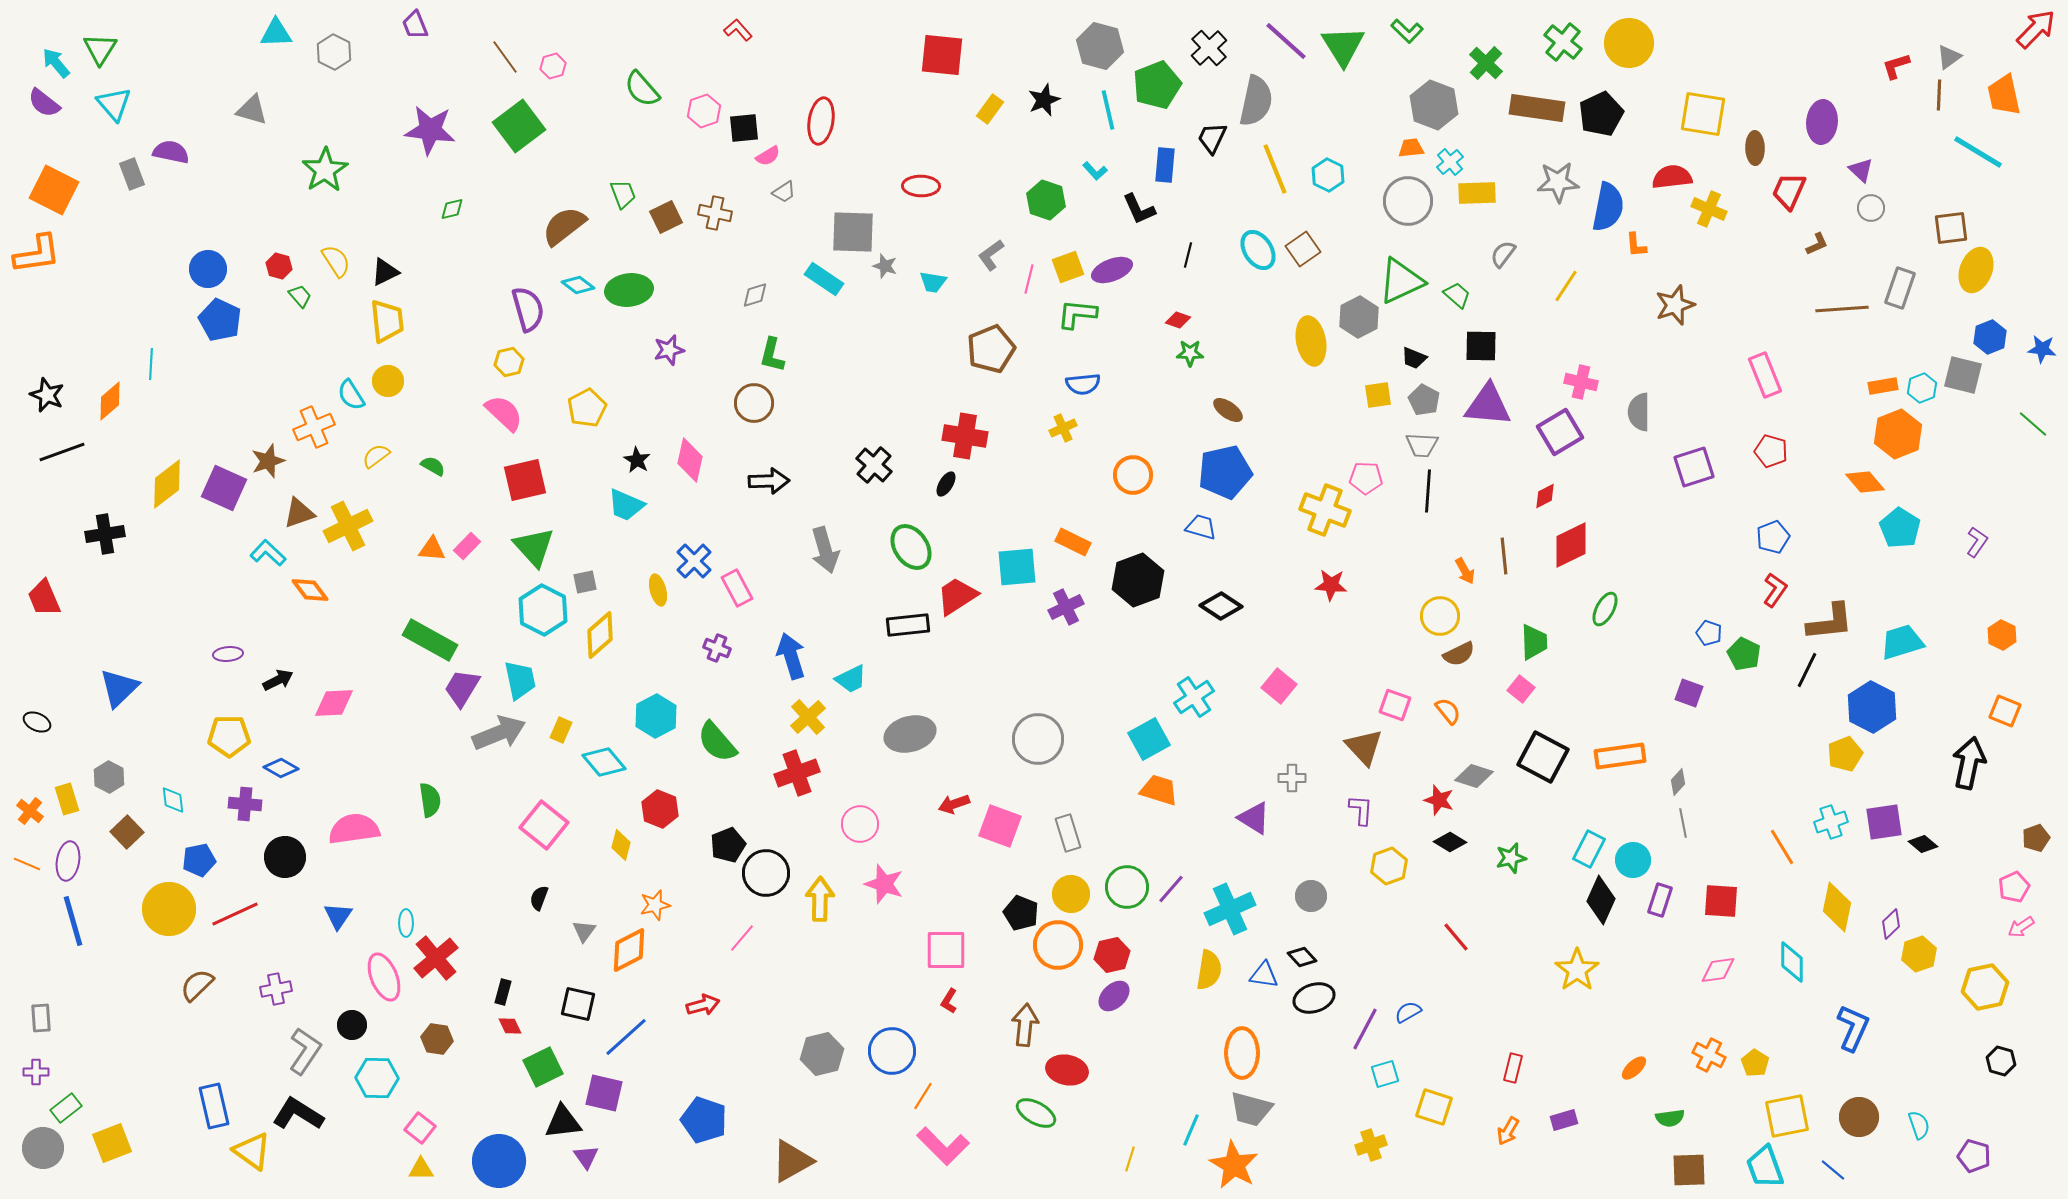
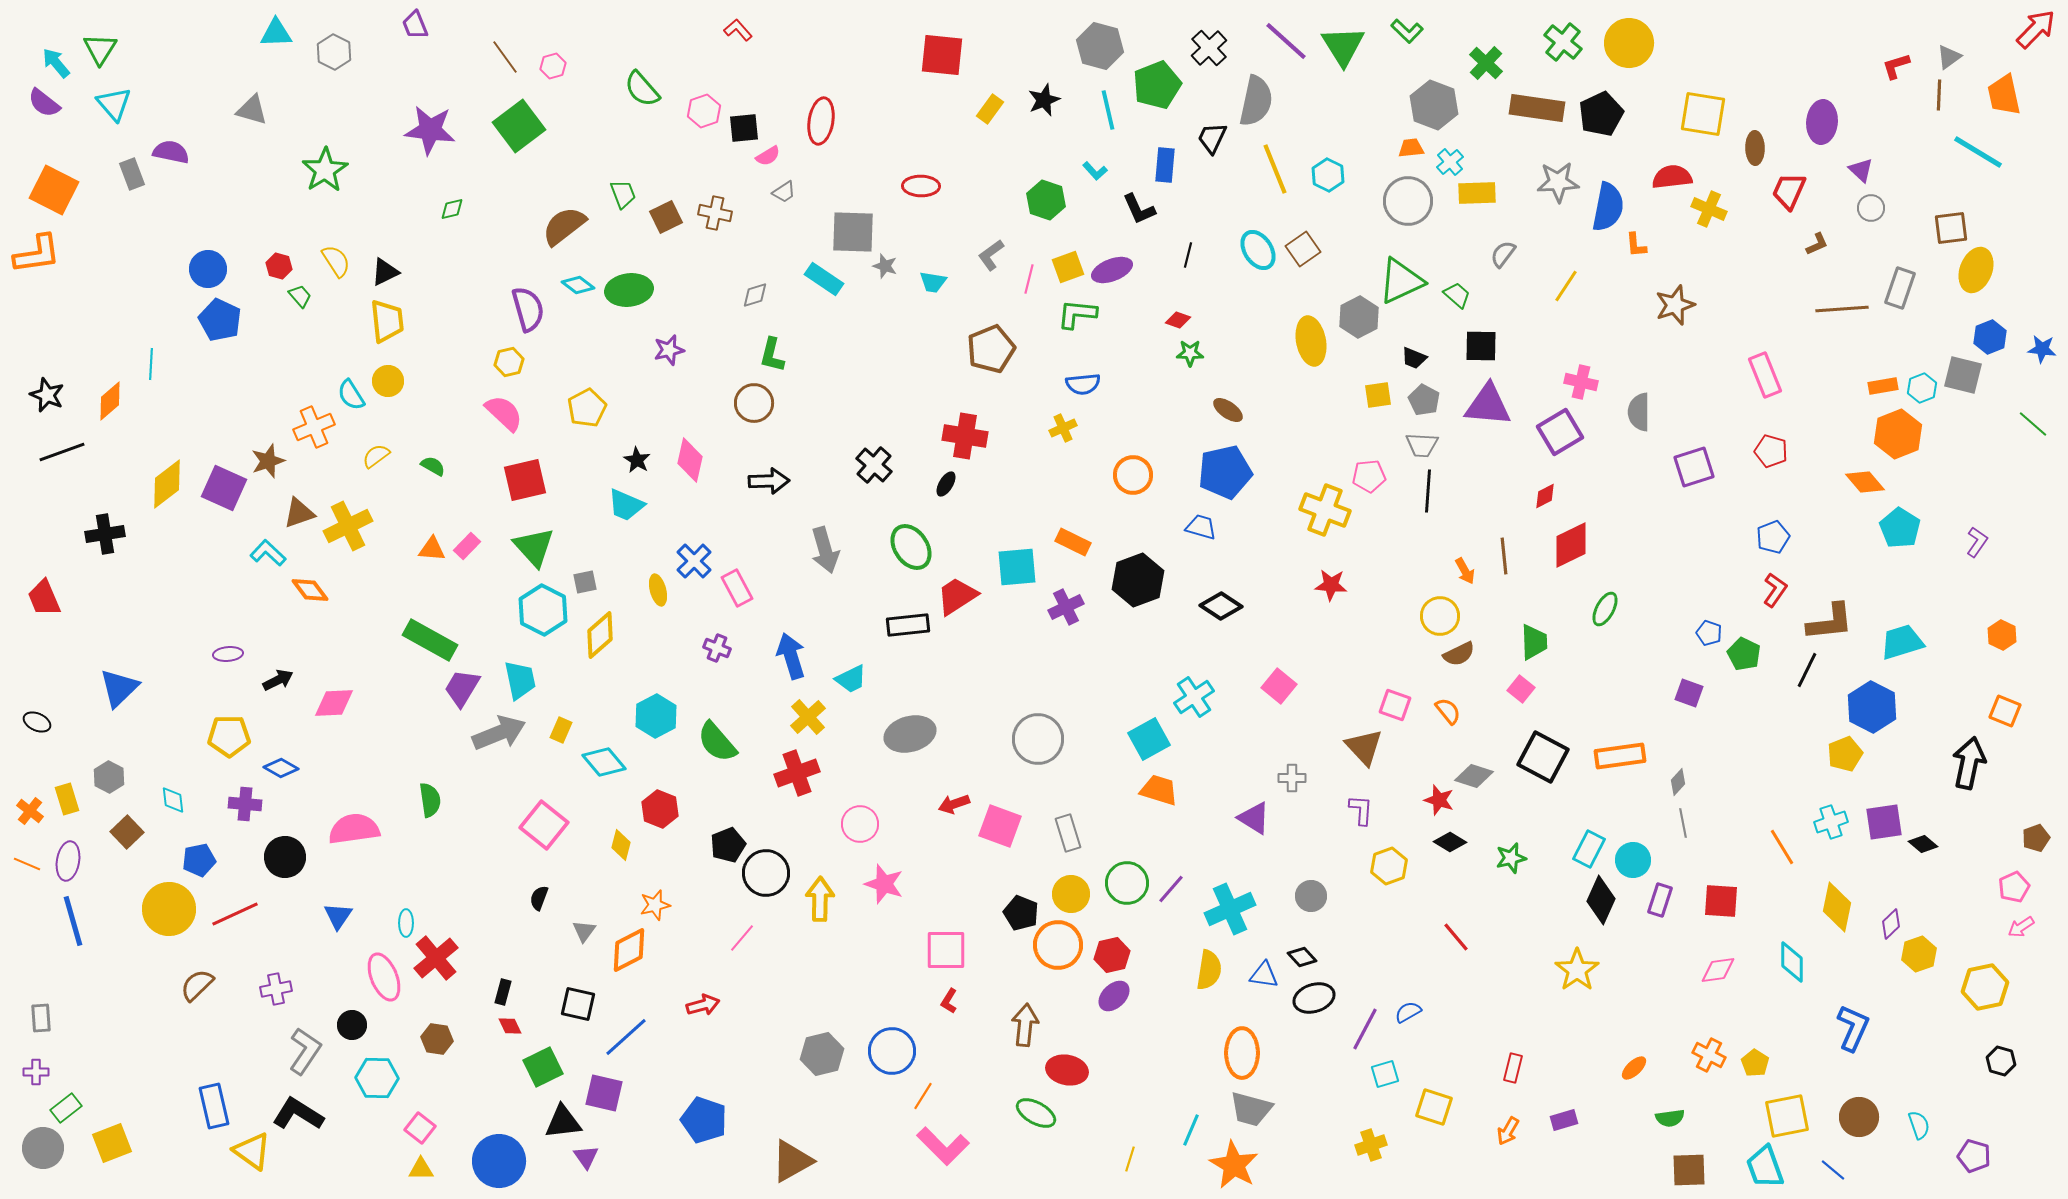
pink pentagon at (1366, 478): moved 3 px right, 2 px up; rotated 8 degrees counterclockwise
green circle at (1127, 887): moved 4 px up
